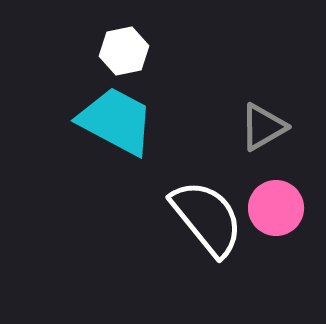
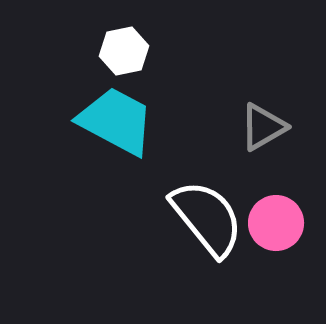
pink circle: moved 15 px down
